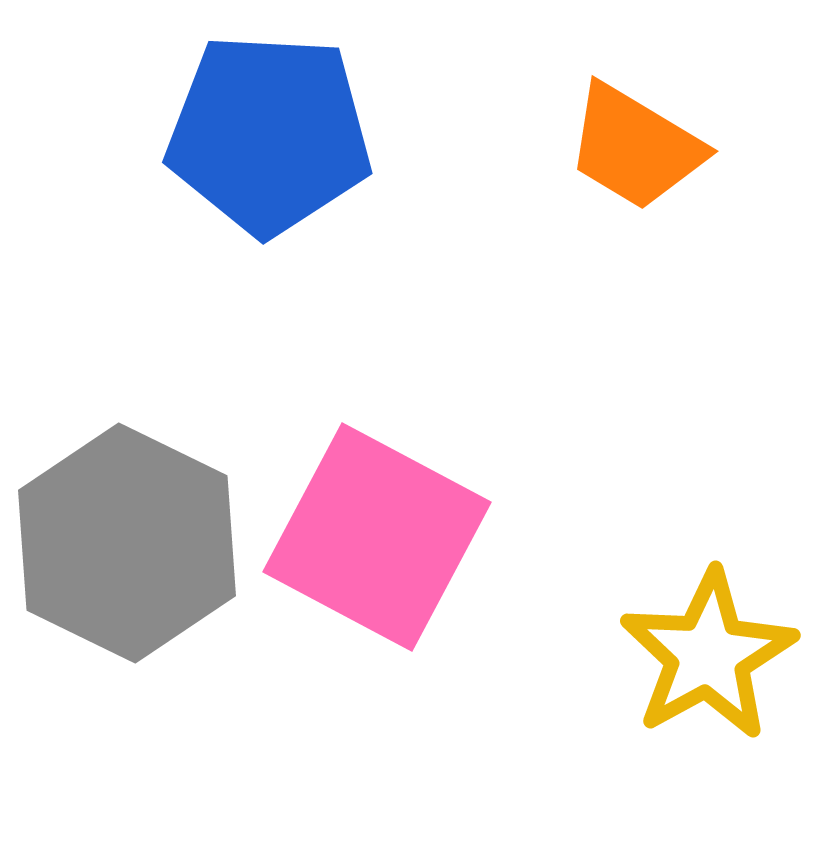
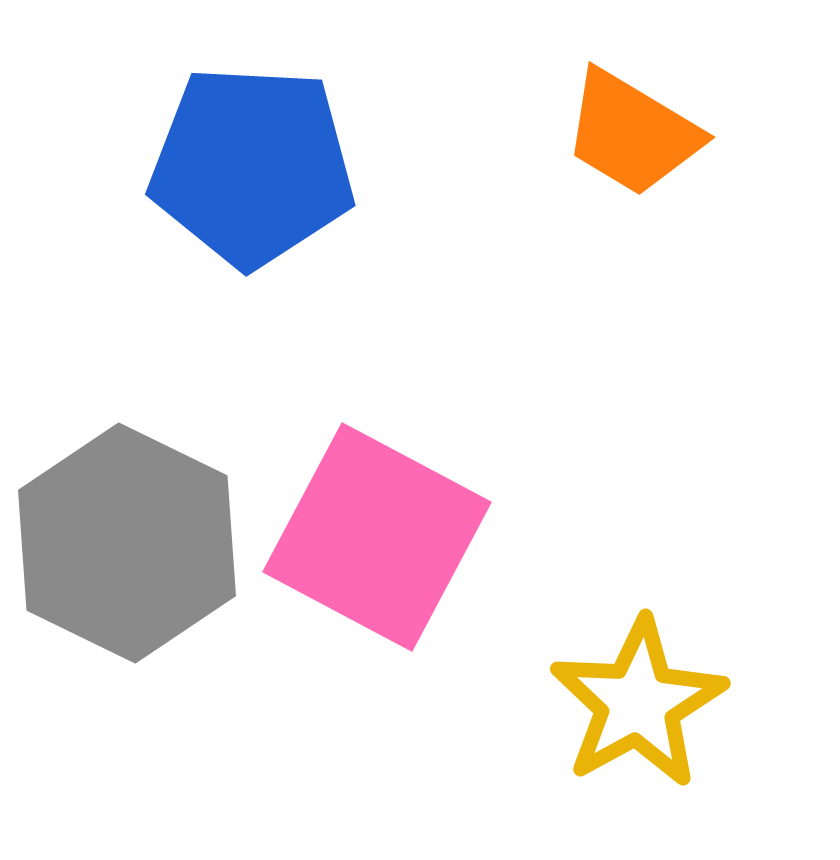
blue pentagon: moved 17 px left, 32 px down
orange trapezoid: moved 3 px left, 14 px up
yellow star: moved 70 px left, 48 px down
